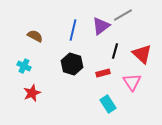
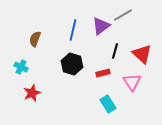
brown semicircle: moved 3 px down; rotated 98 degrees counterclockwise
cyan cross: moved 3 px left, 1 px down
